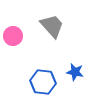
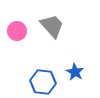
pink circle: moved 4 px right, 5 px up
blue star: rotated 18 degrees clockwise
